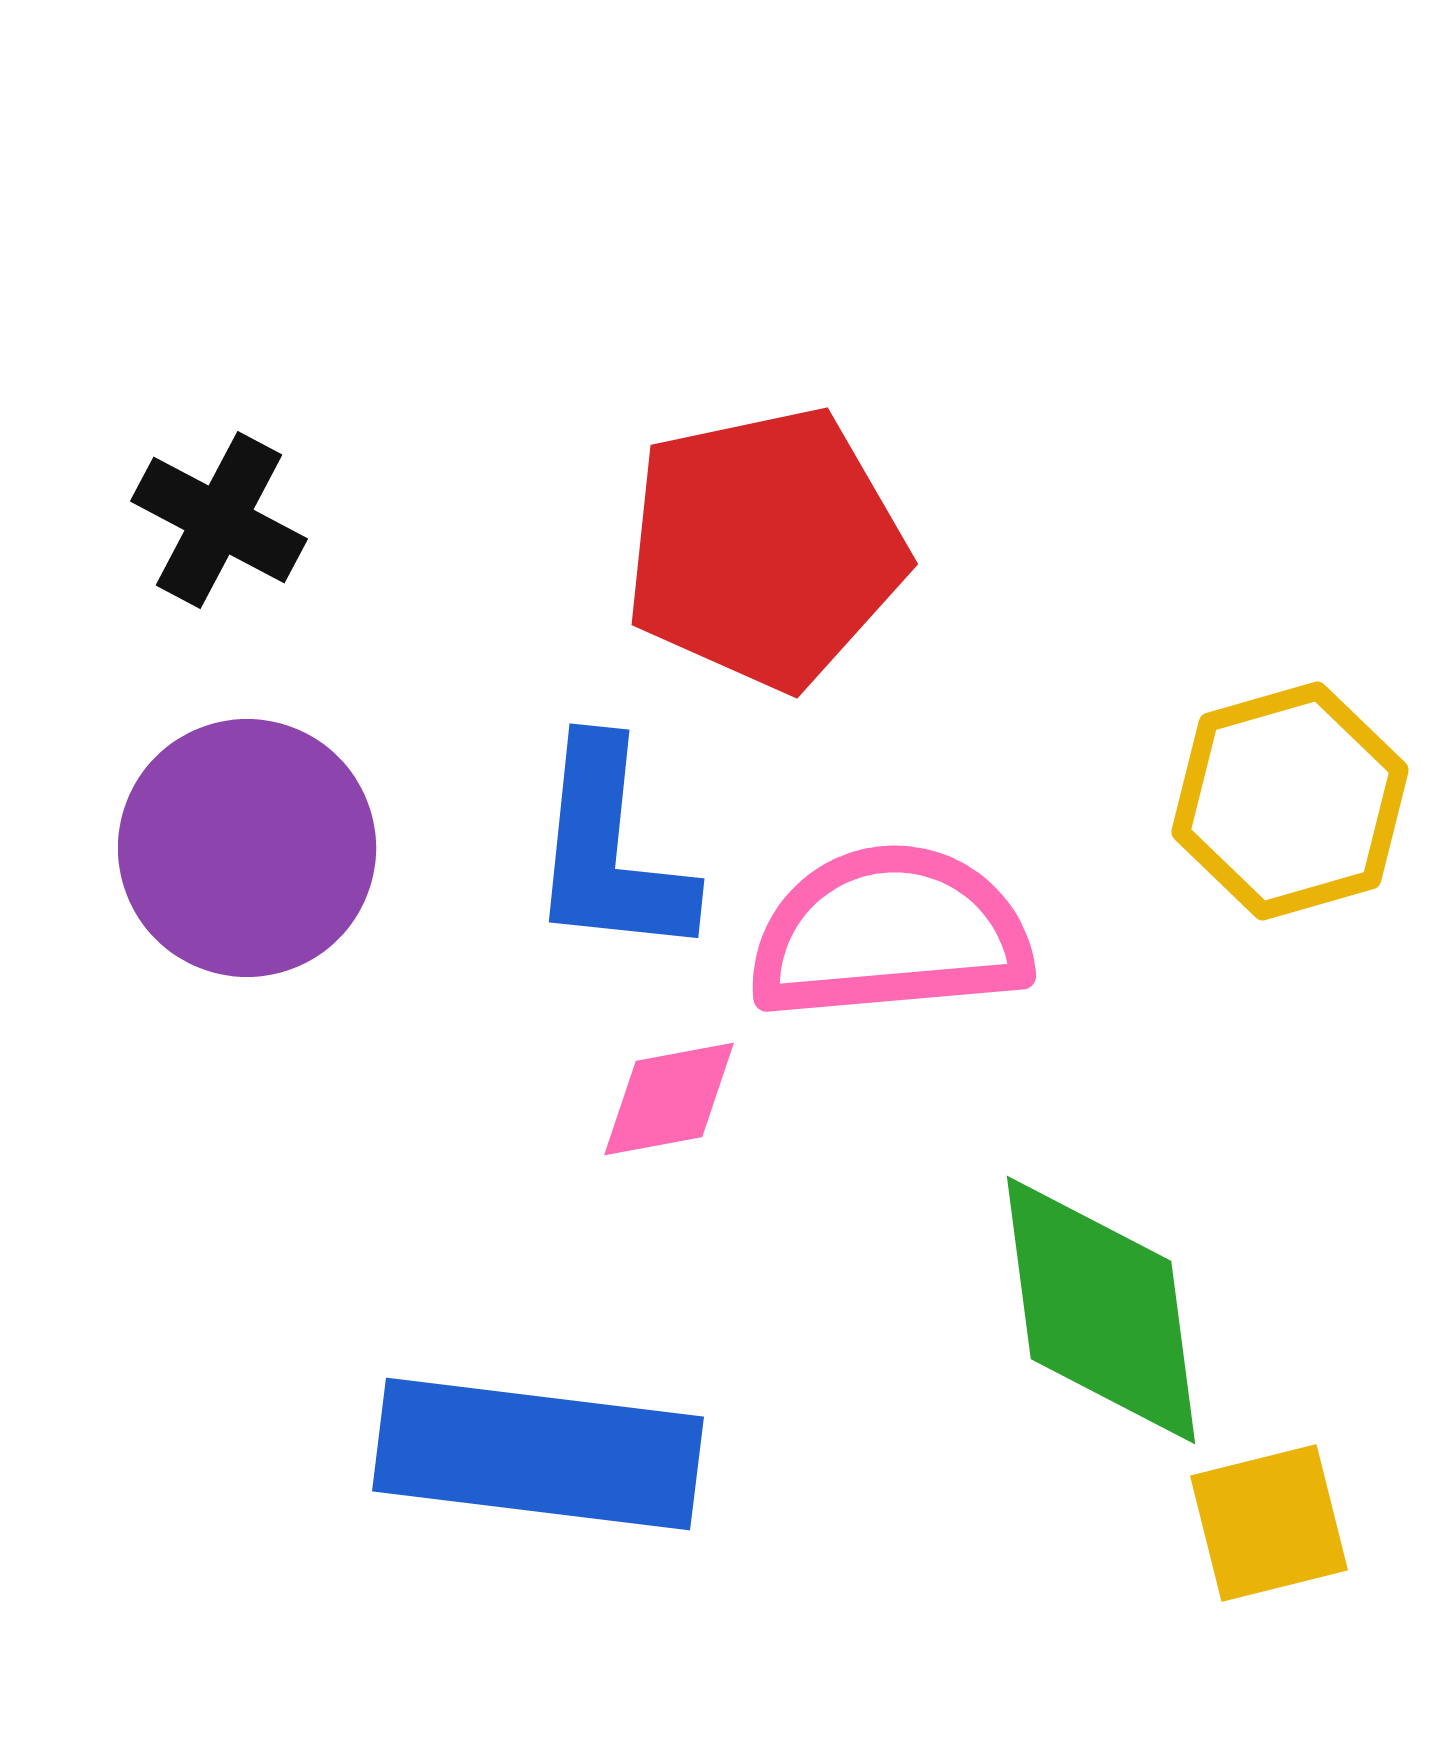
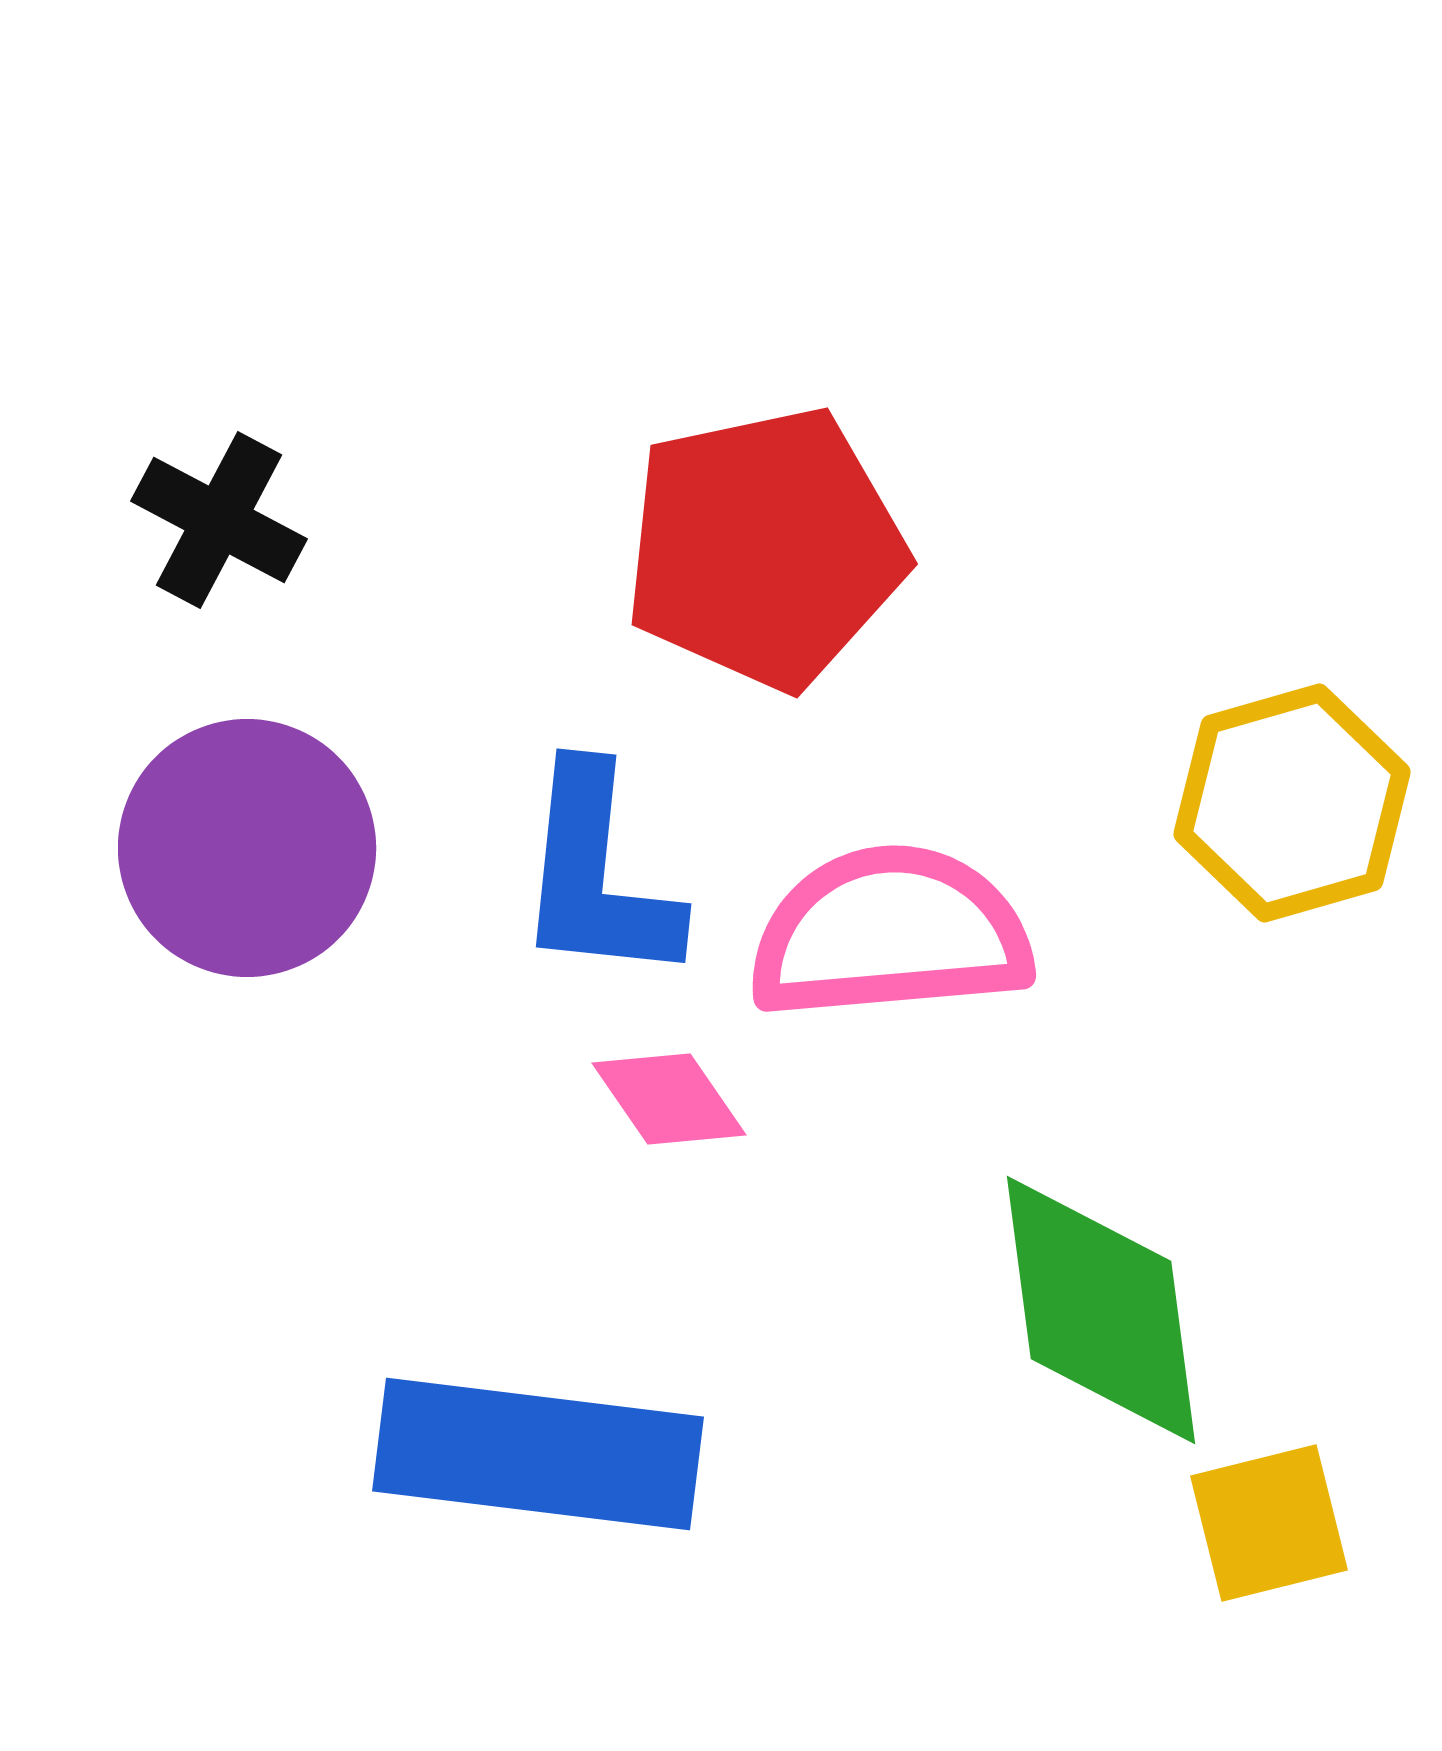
yellow hexagon: moved 2 px right, 2 px down
blue L-shape: moved 13 px left, 25 px down
pink diamond: rotated 66 degrees clockwise
